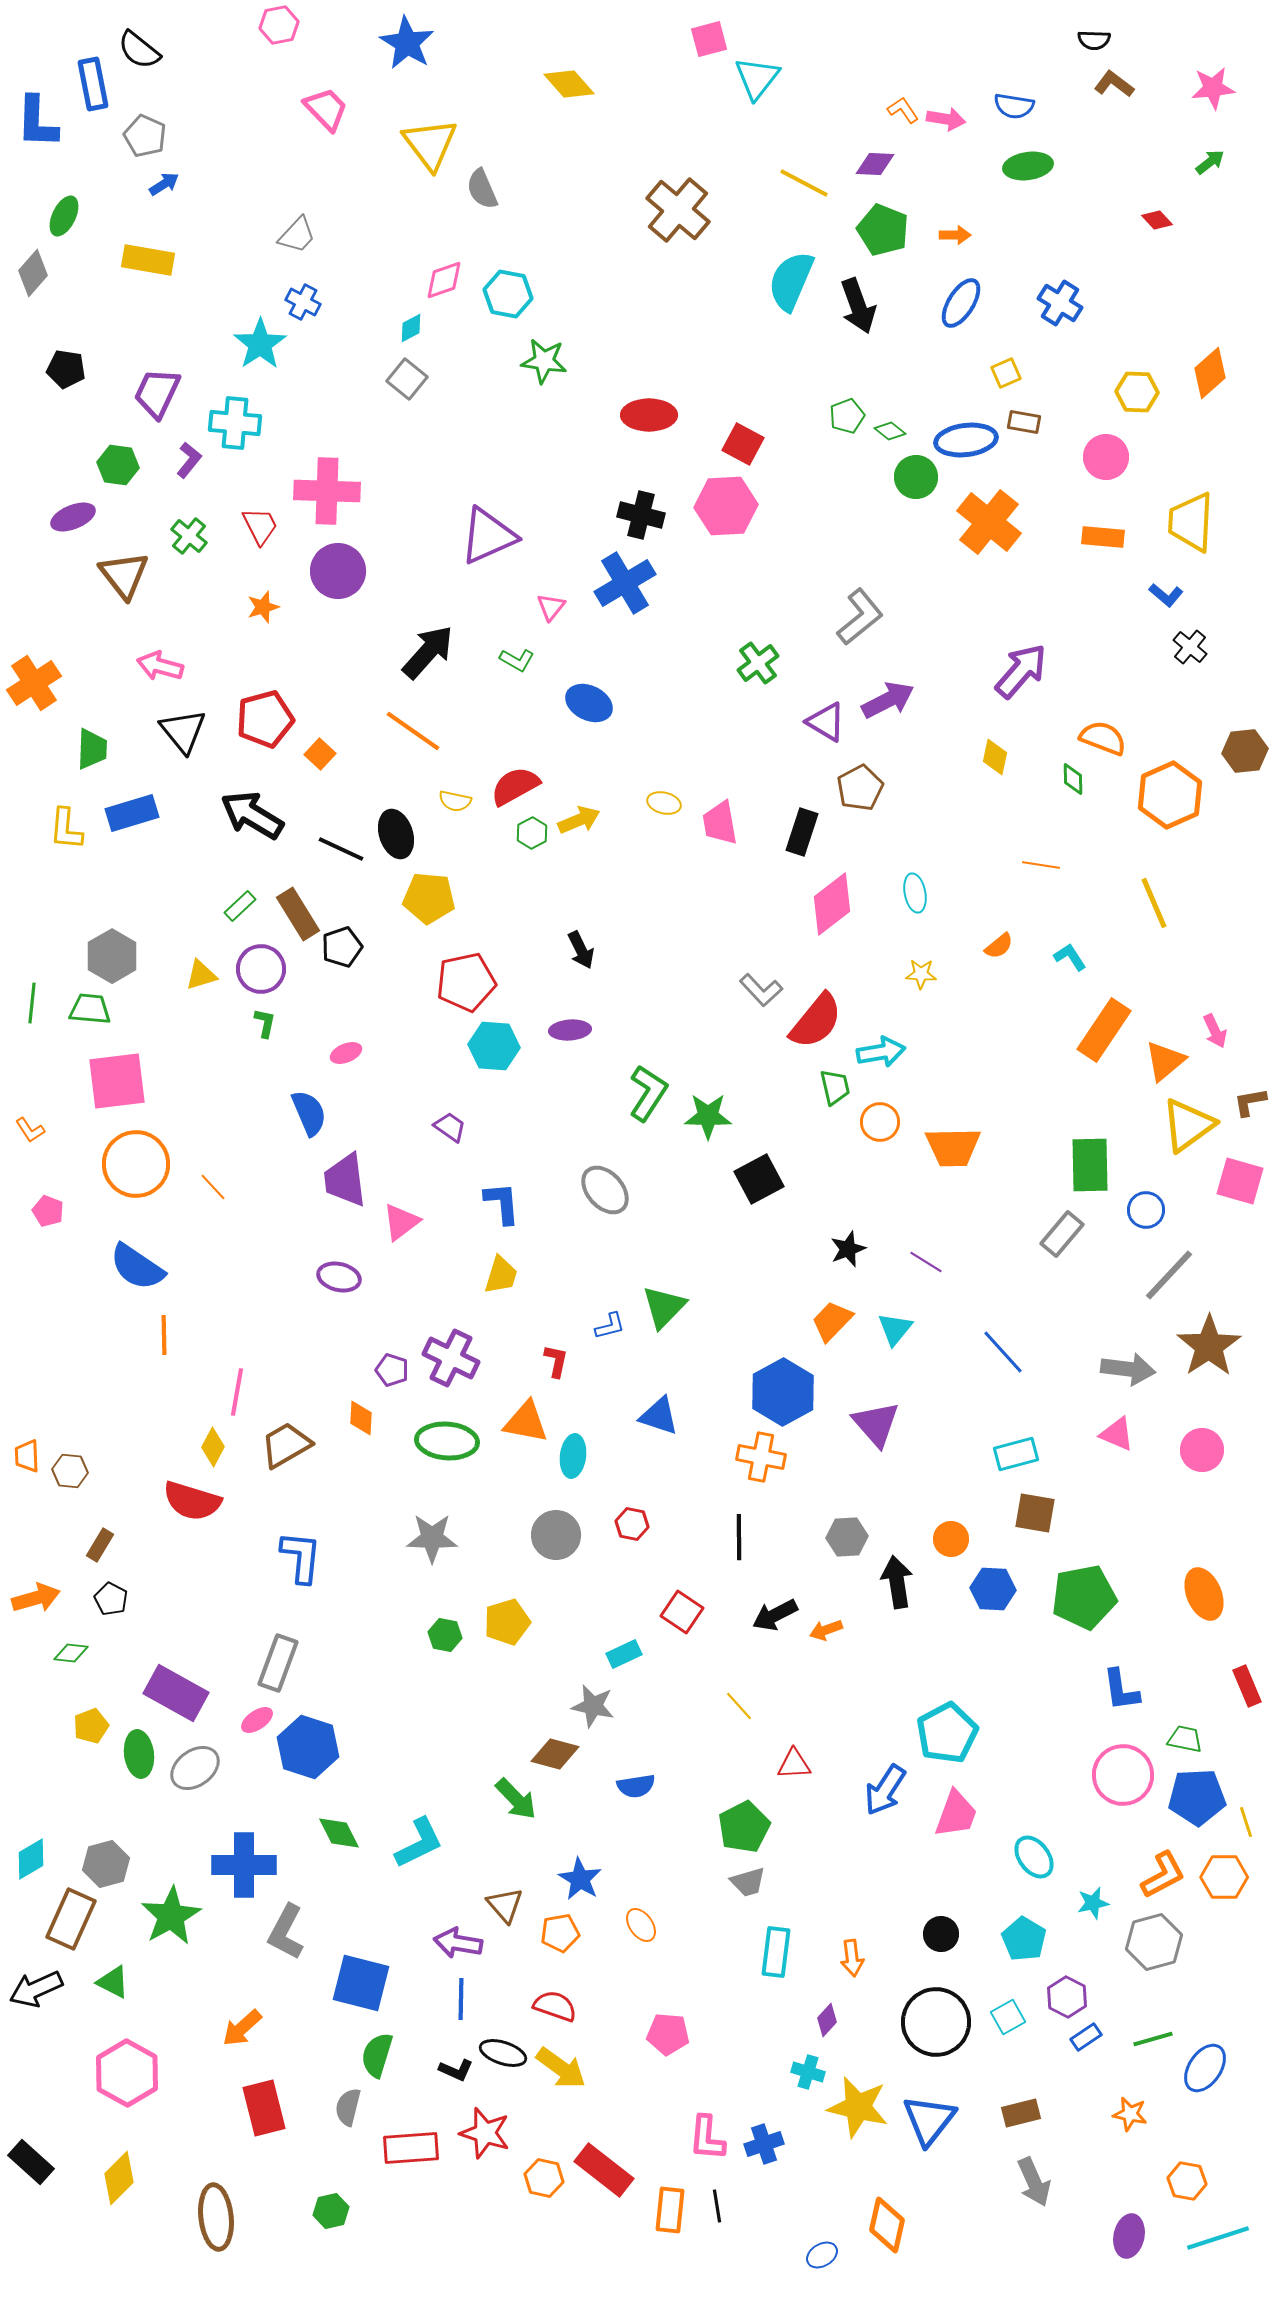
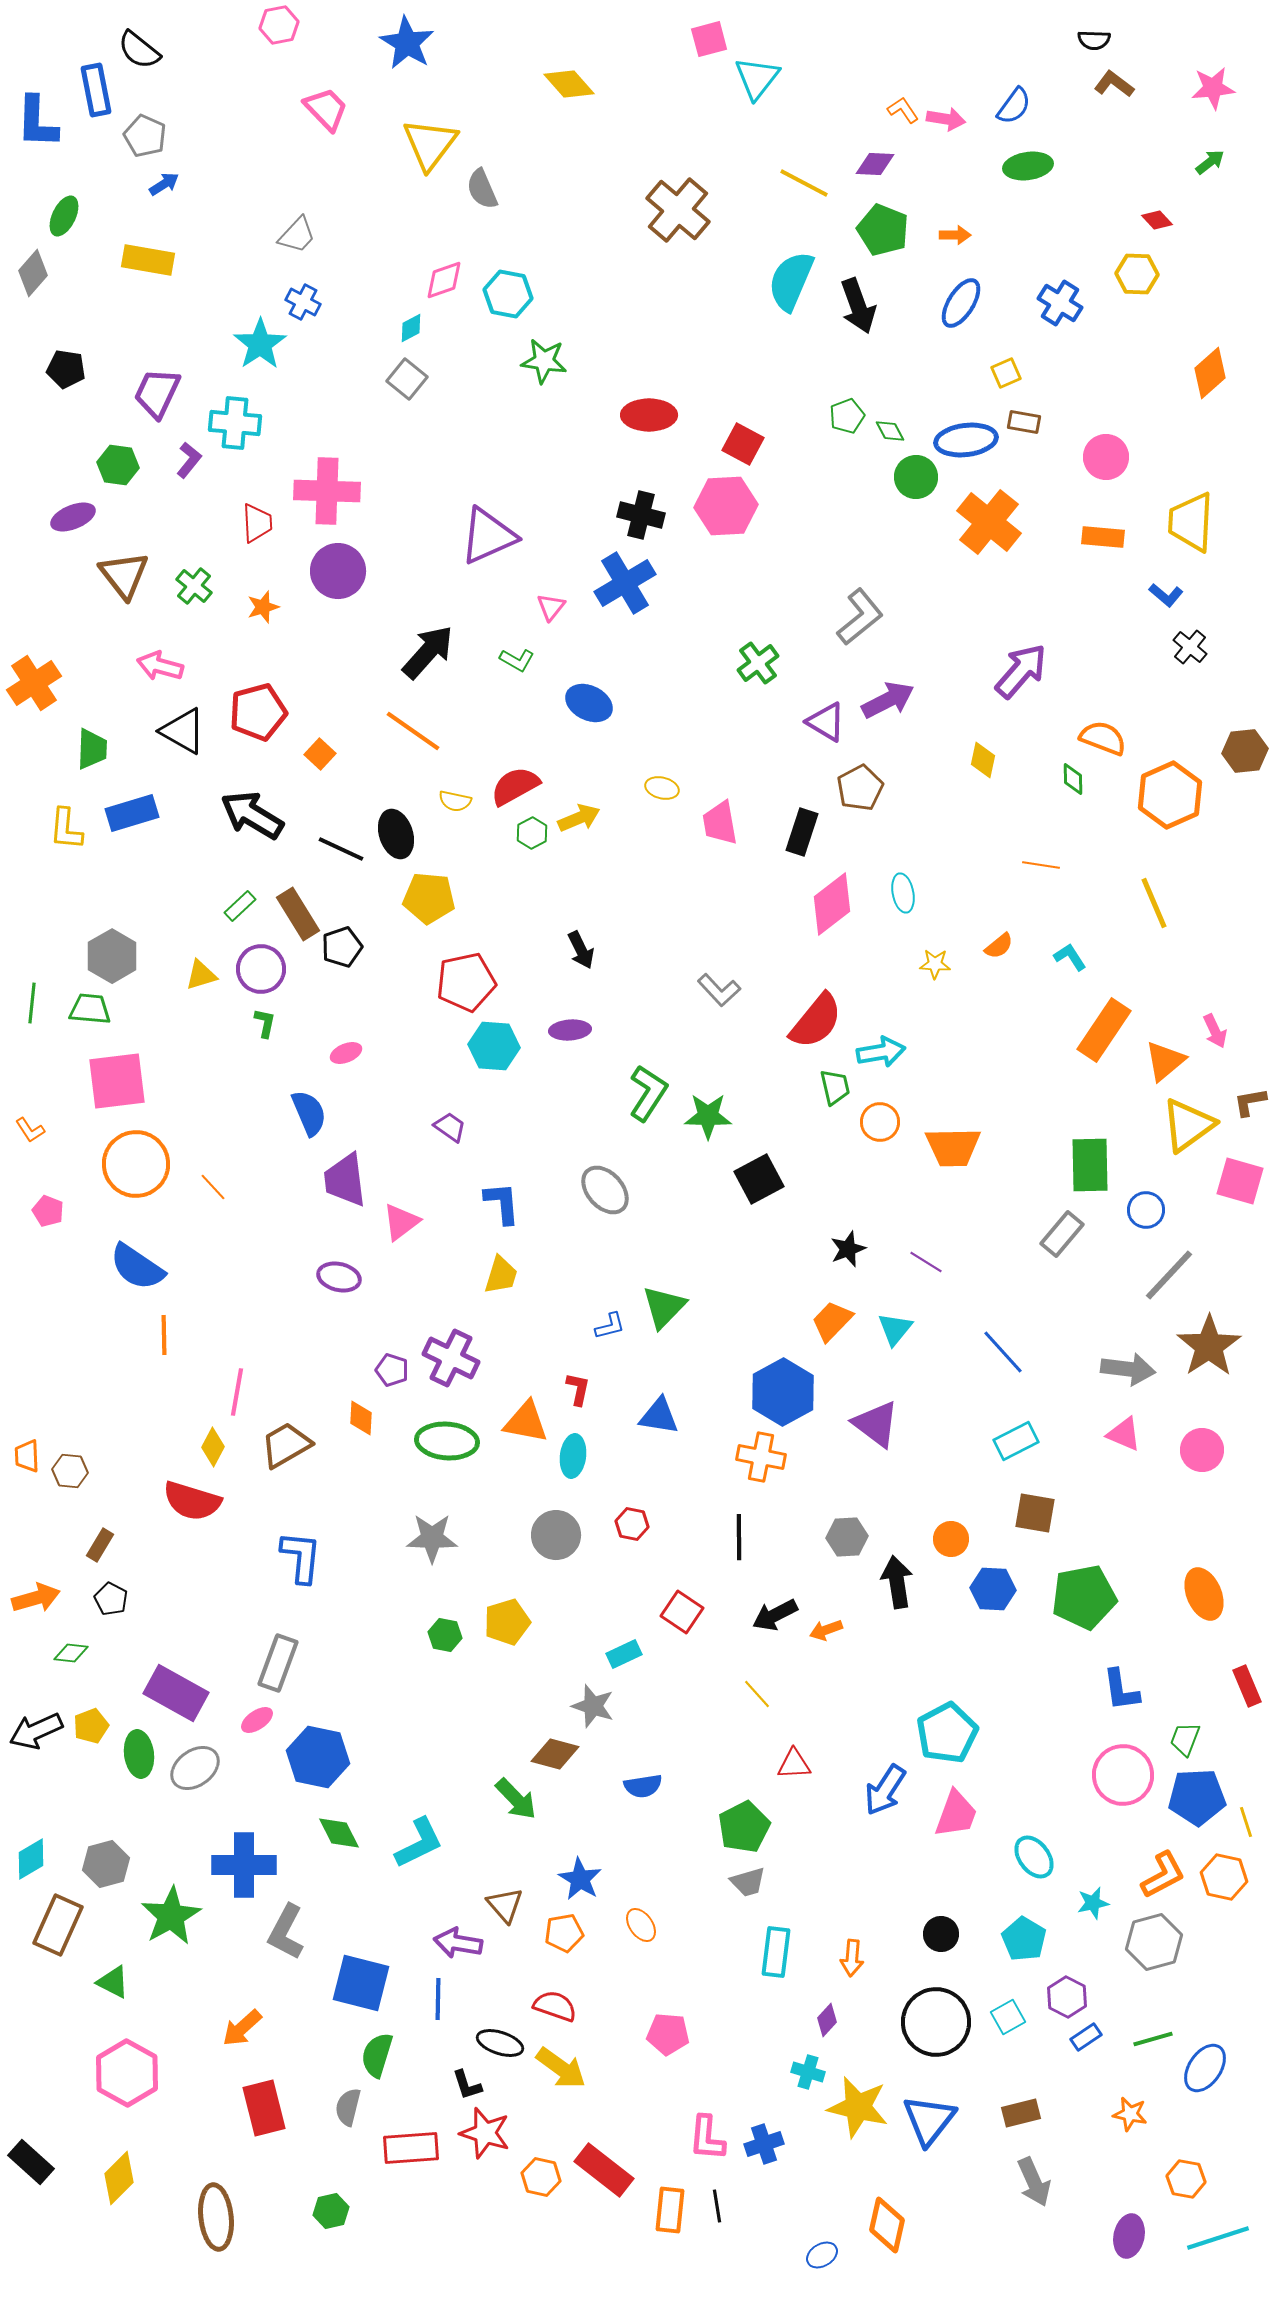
blue rectangle at (93, 84): moved 3 px right, 6 px down
blue semicircle at (1014, 106): rotated 63 degrees counterclockwise
yellow triangle at (430, 144): rotated 14 degrees clockwise
yellow hexagon at (1137, 392): moved 118 px up
green diamond at (890, 431): rotated 24 degrees clockwise
red trapezoid at (260, 526): moved 3 px left, 3 px up; rotated 24 degrees clockwise
green cross at (189, 536): moved 5 px right, 50 px down
red pentagon at (265, 719): moved 7 px left, 7 px up
black triangle at (183, 731): rotated 21 degrees counterclockwise
yellow diamond at (995, 757): moved 12 px left, 3 px down
yellow ellipse at (664, 803): moved 2 px left, 15 px up
yellow arrow at (579, 820): moved 2 px up
cyan ellipse at (915, 893): moved 12 px left
yellow star at (921, 974): moved 14 px right, 10 px up
gray L-shape at (761, 990): moved 42 px left
red L-shape at (556, 1361): moved 22 px right, 28 px down
blue triangle at (659, 1416): rotated 9 degrees counterclockwise
purple triangle at (876, 1424): rotated 12 degrees counterclockwise
pink triangle at (1117, 1434): moved 7 px right
cyan rectangle at (1016, 1454): moved 13 px up; rotated 12 degrees counterclockwise
gray star at (593, 1706): rotated 6 degrees clockwise
yellow line at (739, 1706): moved 18 px right, 12 px up
green trapezoid at (1185, 1739): rotated 81 degrees counterclockwise
blue hexagon at (308, 1747): moved 10 px right, 10 px down; rotated 6 degrees counterclockwise
blue semicircle at (636, 1786): moved 7 px right
orange hexagon at (1224, 1877): rotated 12 degrees clockwise
brown rectangle at (71, 1919): moved 13 px left, 6 px down
orange pentagon at (560, 1933): moved 4 px right
orange arrow at (852, 1958): rotated 12 degrees clockwise
black arrow at (36, 1989): moved 258 px up
blue line at (461, 1999): moved 23 px left
black ellipse at (503, 2053): moved 3 px left, 10 px up
black L-shape at (456, 2070): moved 11 px right, 15 px down; rotated 48 degrees clockwise
orange hexagon at (544, 2178): moved 3 px left, 1 px up
orange hexagon at (1187, 2181): moved 1 px left, 2 px up
